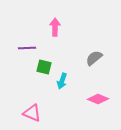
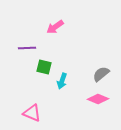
pink arrow: rotated 126 degrees counterclockwise
gray semicircle: moved 7 px right, 16 px down
